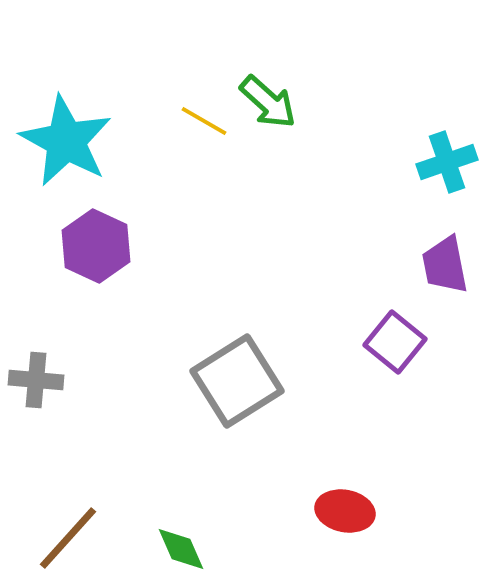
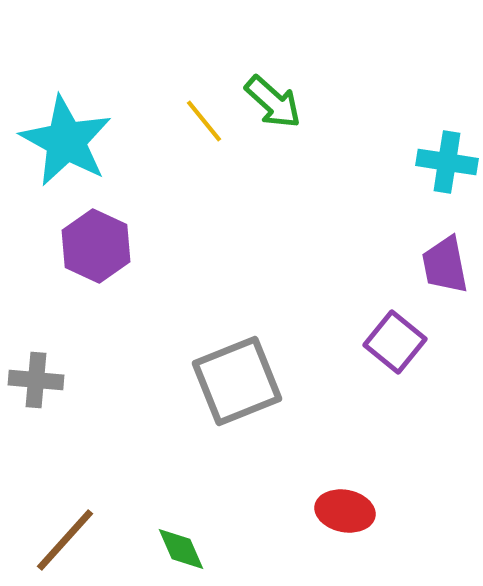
green arrow: moved 5 px right
yellow line: rotated 21 degrees clockwise
cyan cross: rotated 28 degrees clockwise
gray square: rotated 10 degrees clockwise
brown line: moved 3 px left, 2 px down
